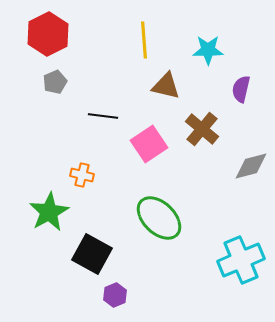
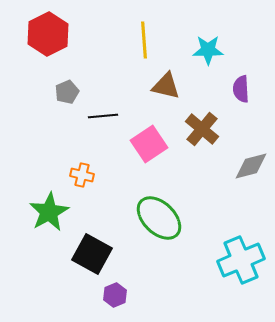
gray pentagon: moved 12 px right, 10 px down
purple semicircle: rotated 16 degrees counterclockwise
black line: rotated 12 degrees counterclockwise
